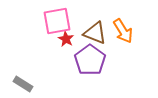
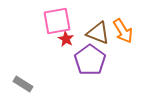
brown triangle: moved 3 px right
